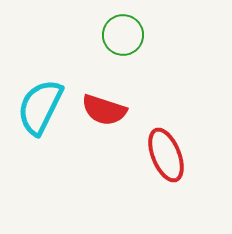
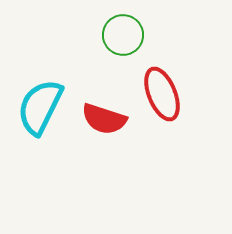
red semicircle: moved 9 px down
red ellipse: moved 4 px left, 61 px up
